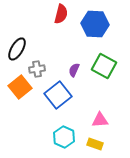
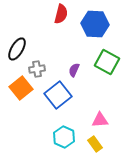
green square: moved 3 px right, 4 px up
orange square: moved 1 px right, 1 px down
yellow rectangle: rotated 35 degrees clockwise
